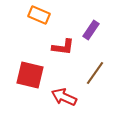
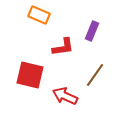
purple rectangle: moved 1 px right, 1 px down; rotated 12 degrees counterclockwise
red L-shape: rotated 15 degrees counterclockwise
brown line: moved 2 px down
red arrow: moved 1 px right, 1 px up
